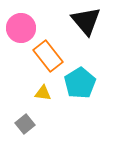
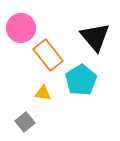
black triangle: moved 9 px right, 16 px down
orange rectangle: moved 1 px up
cyan pentagon: moved 1 px right, 3 px up
gray square: moved 2 px up
